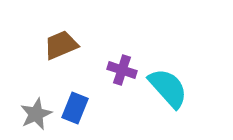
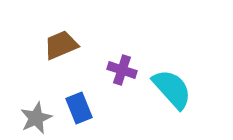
cyan semicircle: moved 4 px right, 1 px down
blue rectangle: moved 4 px right; rotated 44 degrees counterclockwise
gray star: moved 4 px down
